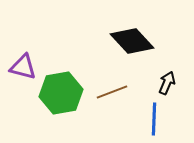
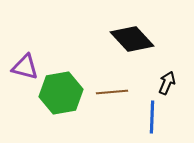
black diamond: moved 2 px up
purple triangle: moved 2 px right
brown line: rotated 16 degrees clockwise
blue line: moved 2 px left, 2 px up
